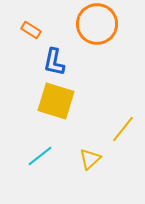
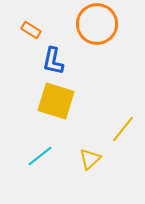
blue L-shape: moved 1 px left, 1 px up
